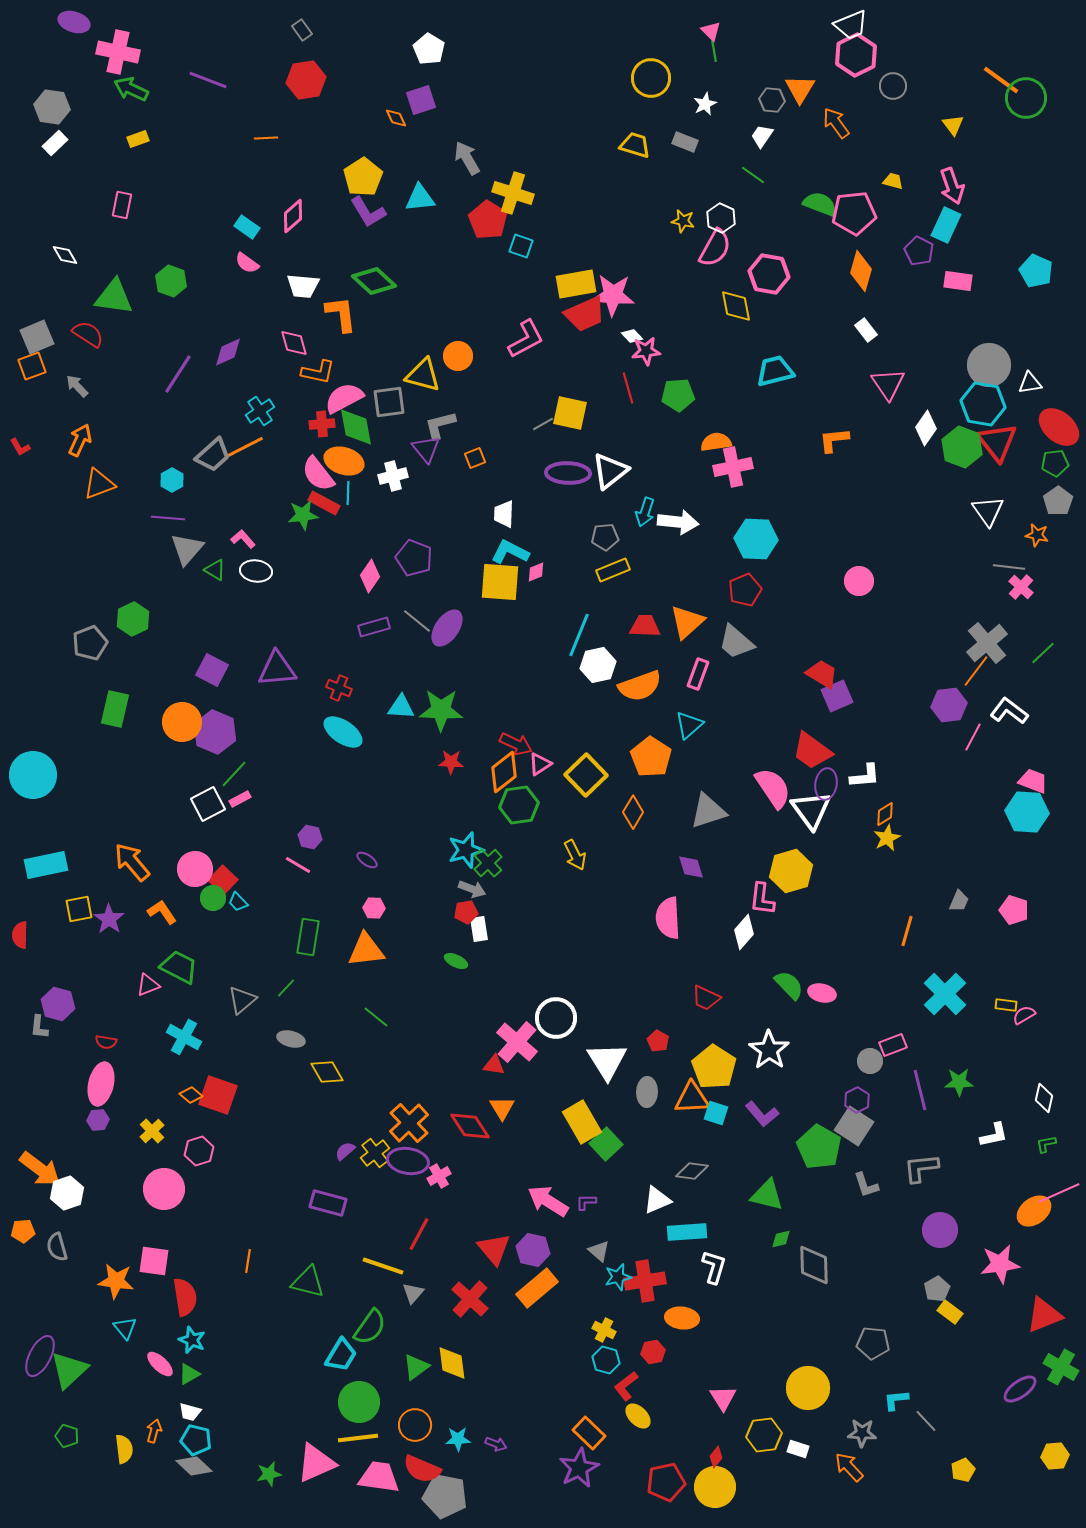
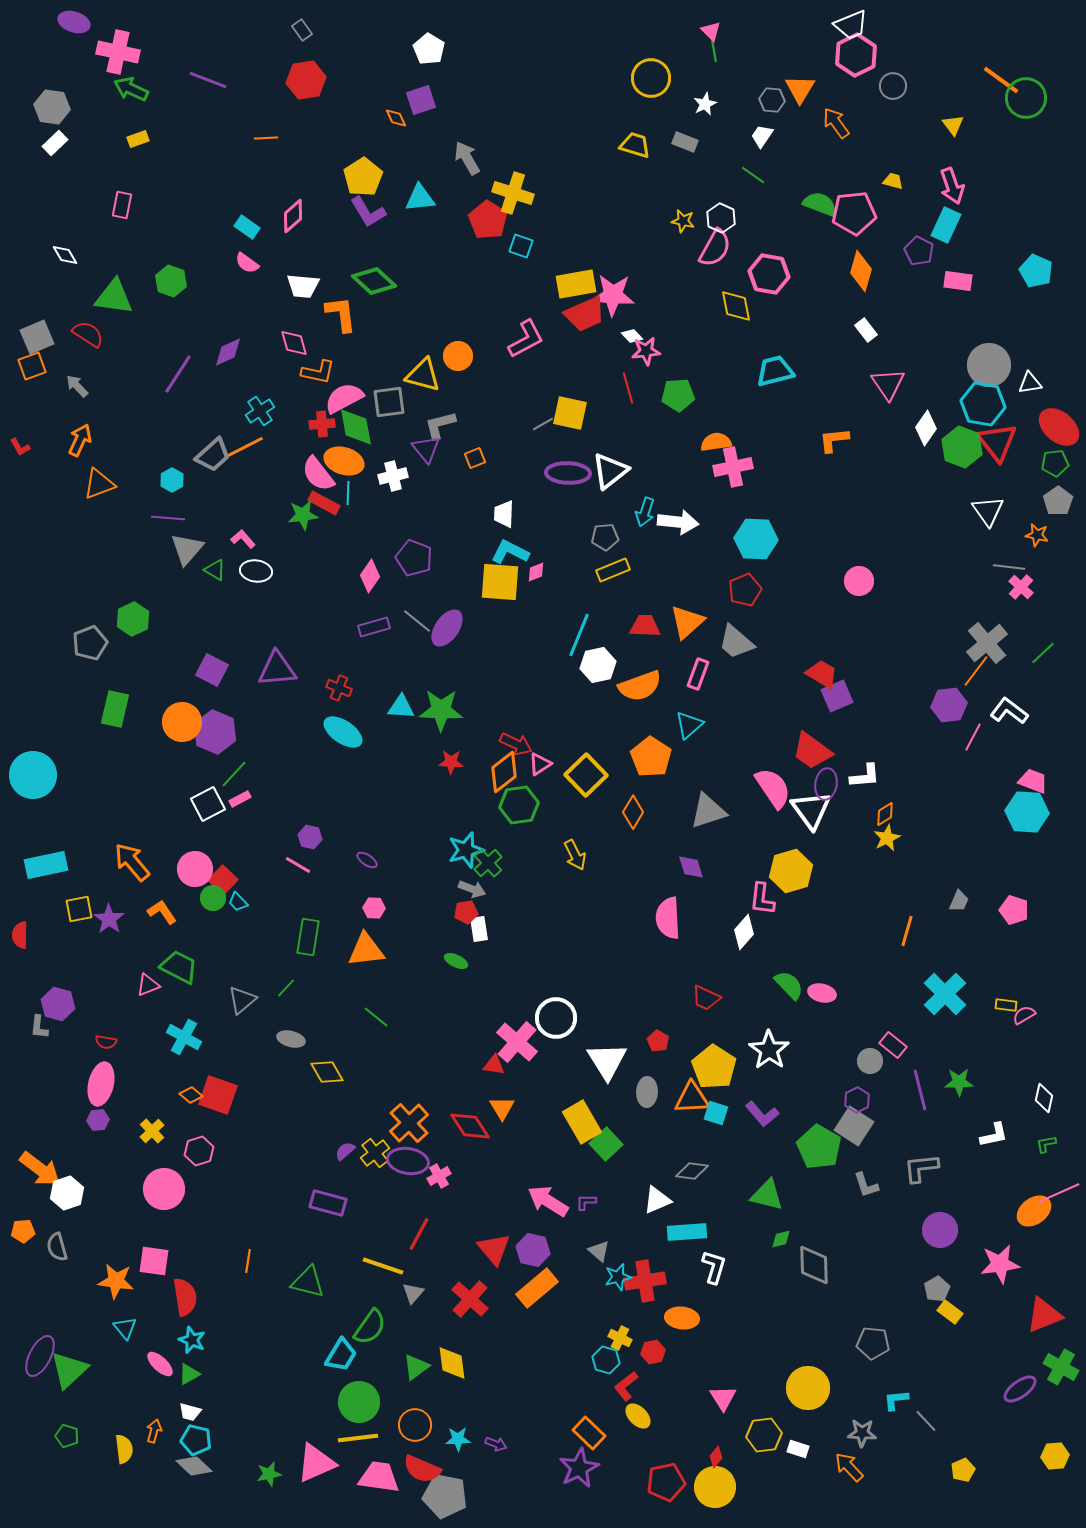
pink rectangle at (893, 1045): rotated 60 degrees clockwise
yellow cross at (604, 1330): moved 16 px right, 8 px down
